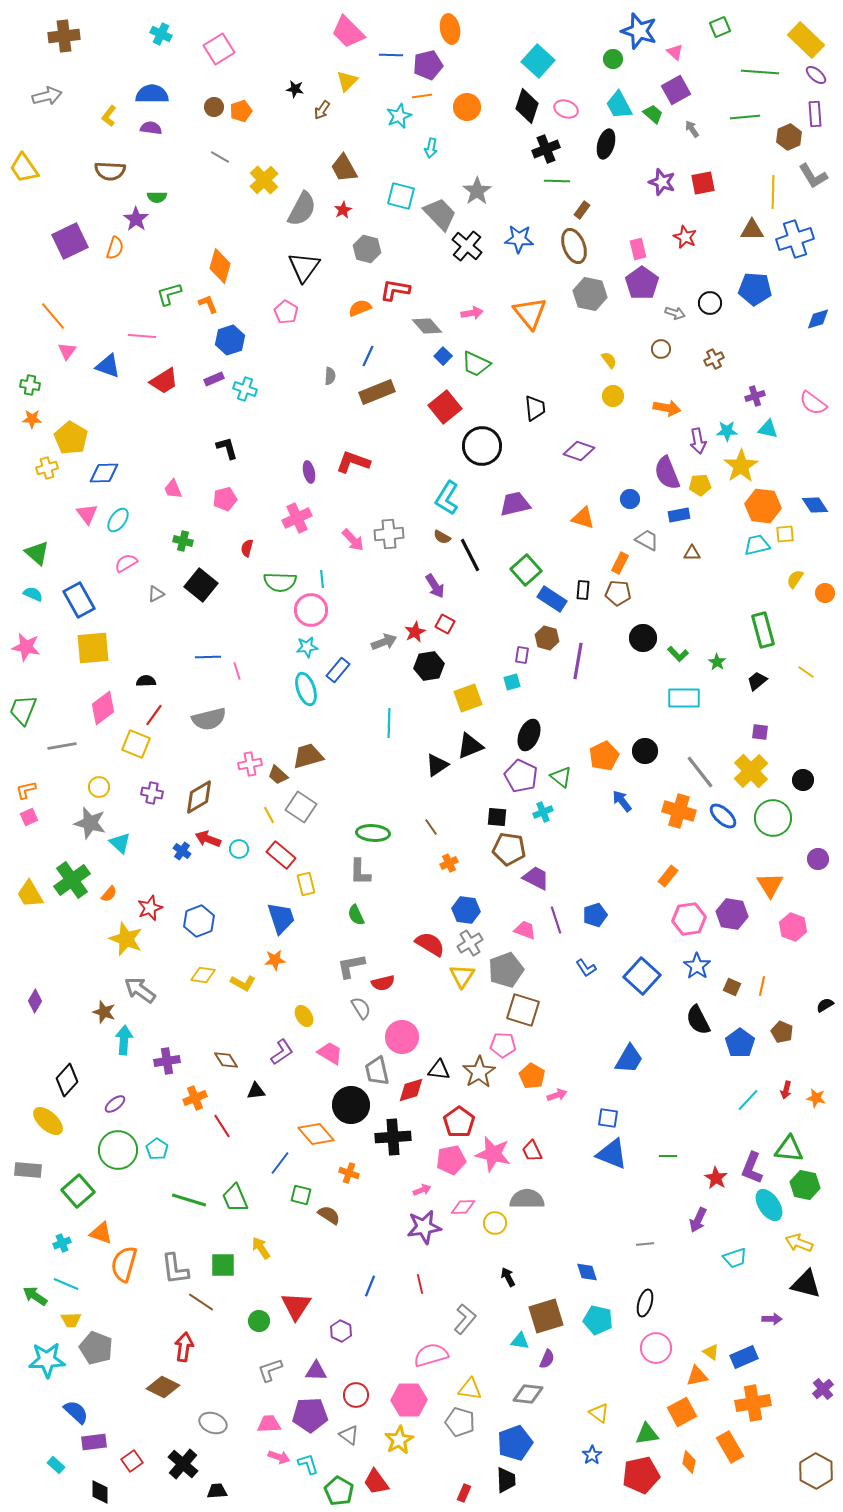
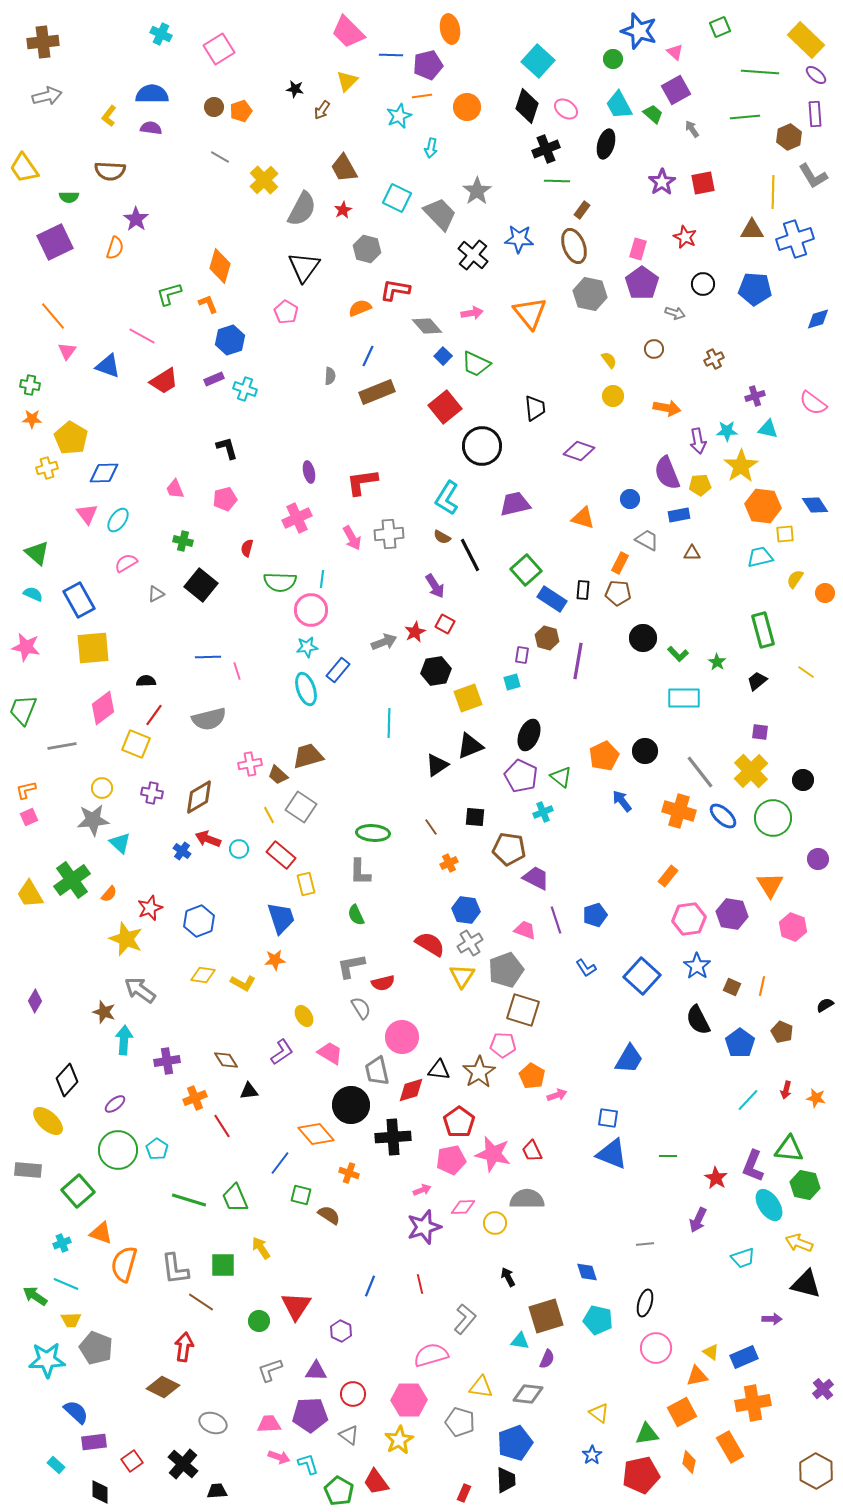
brown cross at (64, 36): moved 21 px left, 6 px down
pink ellipse at (566, 109): rotated 15 degrees clockwise
purple star at (662, 182): rotated 20 degrees clockwise
cyan square at (401, 196): moved 4 px left, 2 px down; rotated 12 degrees clockwise
green semicircle at (157, 197): moved 88 px left
purple square at (70, 241): moved 15 px left, 1 px down
black cross at (467, 246): moved 6 px right, 9 px down
pink rectangle at (638, 249): rotated 30 degrees clockwise
black circle at (710, 303): moved 7 px left, 19 px up
pink line at (142, 336): rotated 24 degrees clockwise
brown circle at (661, 349): moved 7 px left
red L-shape at (353, 462): moved 9 px right, 20 px down; rotated 28 degrees counterclockwise
pink trapezoid at (173, 489): moved 2 px right
pink arrow at (353, 540): moved 1 px left, 2 px up; rotated 15 degrees clockwise
cyan trapezoid at (757, 545): moved 3 px right, 12 px down
cyan line at (322, 579): rotated 12 degrees clockwise
black hexagon at (429, 666): moved 7 px right, 5 px down
yellow circle at (99, 787): moved 3 px right, 1 px down
black square at (497, 817): moved 22 px left
gray star at (90, 823): moved 3 px right, 3 px up; rotated 20 degrees counterclockwise
black triangle at (256, 1091): moved 7 px left
purple L-shape at (752, 1168): moved 1 px right, 2 px up
purple star at (424, 1227): rotated 8 degrees counterclockwise
cyan trapezoid at (735, 1258): moved 8 px right
yellow triangle at (470, 1389): moved 11 px right, 2 px up
red circle at (356, 1395): moved 3 px left, 1 px up
